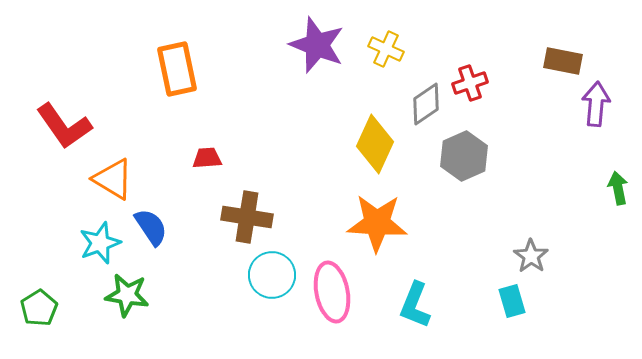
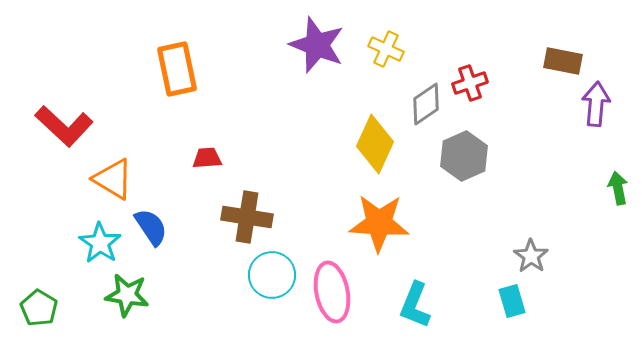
red L-shape: rotated 12 degrees counterclockwise
orange star: moved 2 px right
cyan star: rotated 18 degrees counterclockwise
green pentagon: rotated 9 degrees counterclockwise
